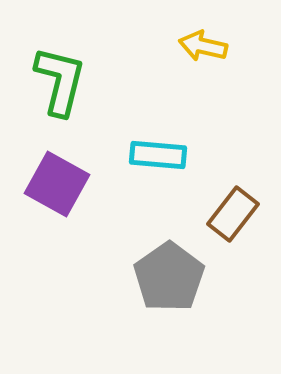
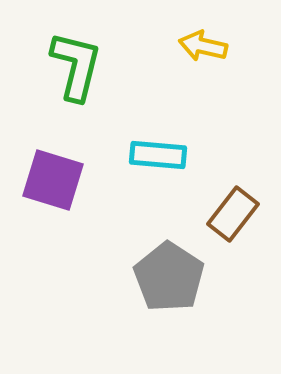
green L-shape: moved 16 px right, 15 px up
purple square: moved 4 px left, 4 px up; rotated 12 degrees counterclockwise
gray pentagon: rotated 4 degrees counterclockwise
